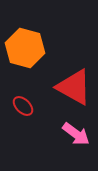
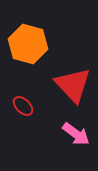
orange hexagon: moved 3 px right, 4 px up
red triangle: moved 1 px left, 2 px up; rotated 18 degrees clockwise
